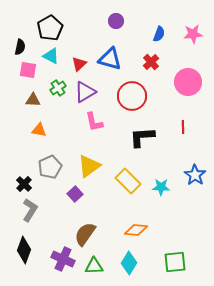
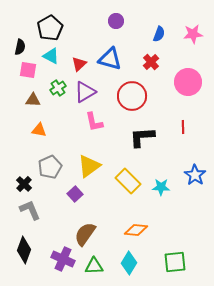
gray L-shape: rotated 55 degrees counterclockwise
